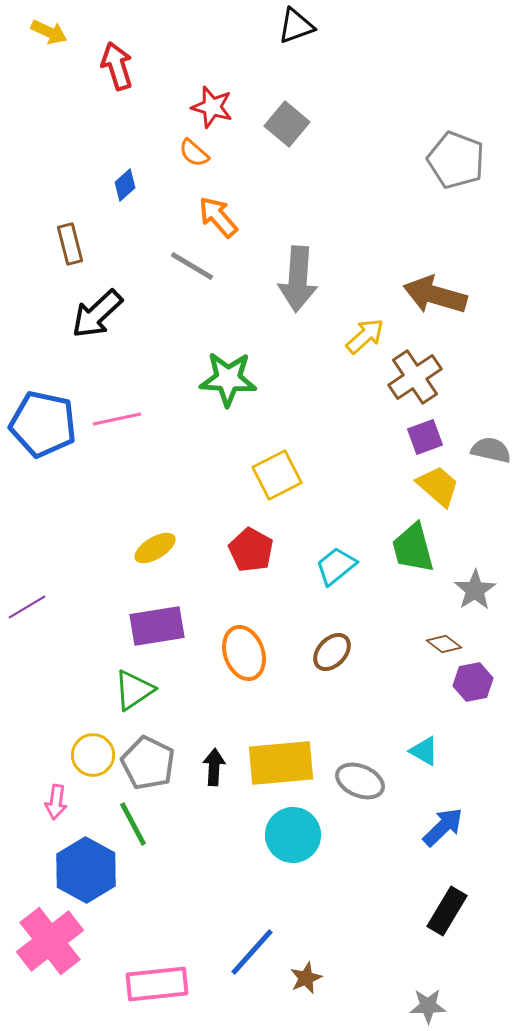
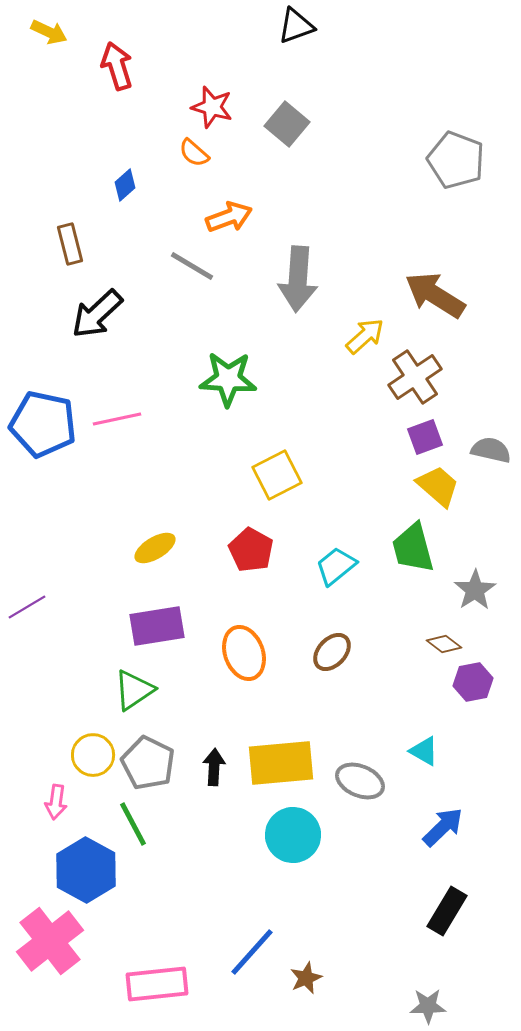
orange arrow at (218, 217): moved 11 px right; rotated 111 degrees clockwise
brown arrow at (435, 295): rotated 16 degrees clockwise
